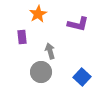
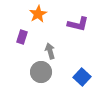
purple rectangle: rotated 24 degrees clockwise
